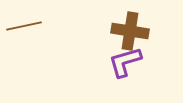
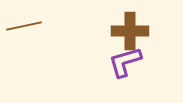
brown cross: rotated 9 degrees counterclockwise
